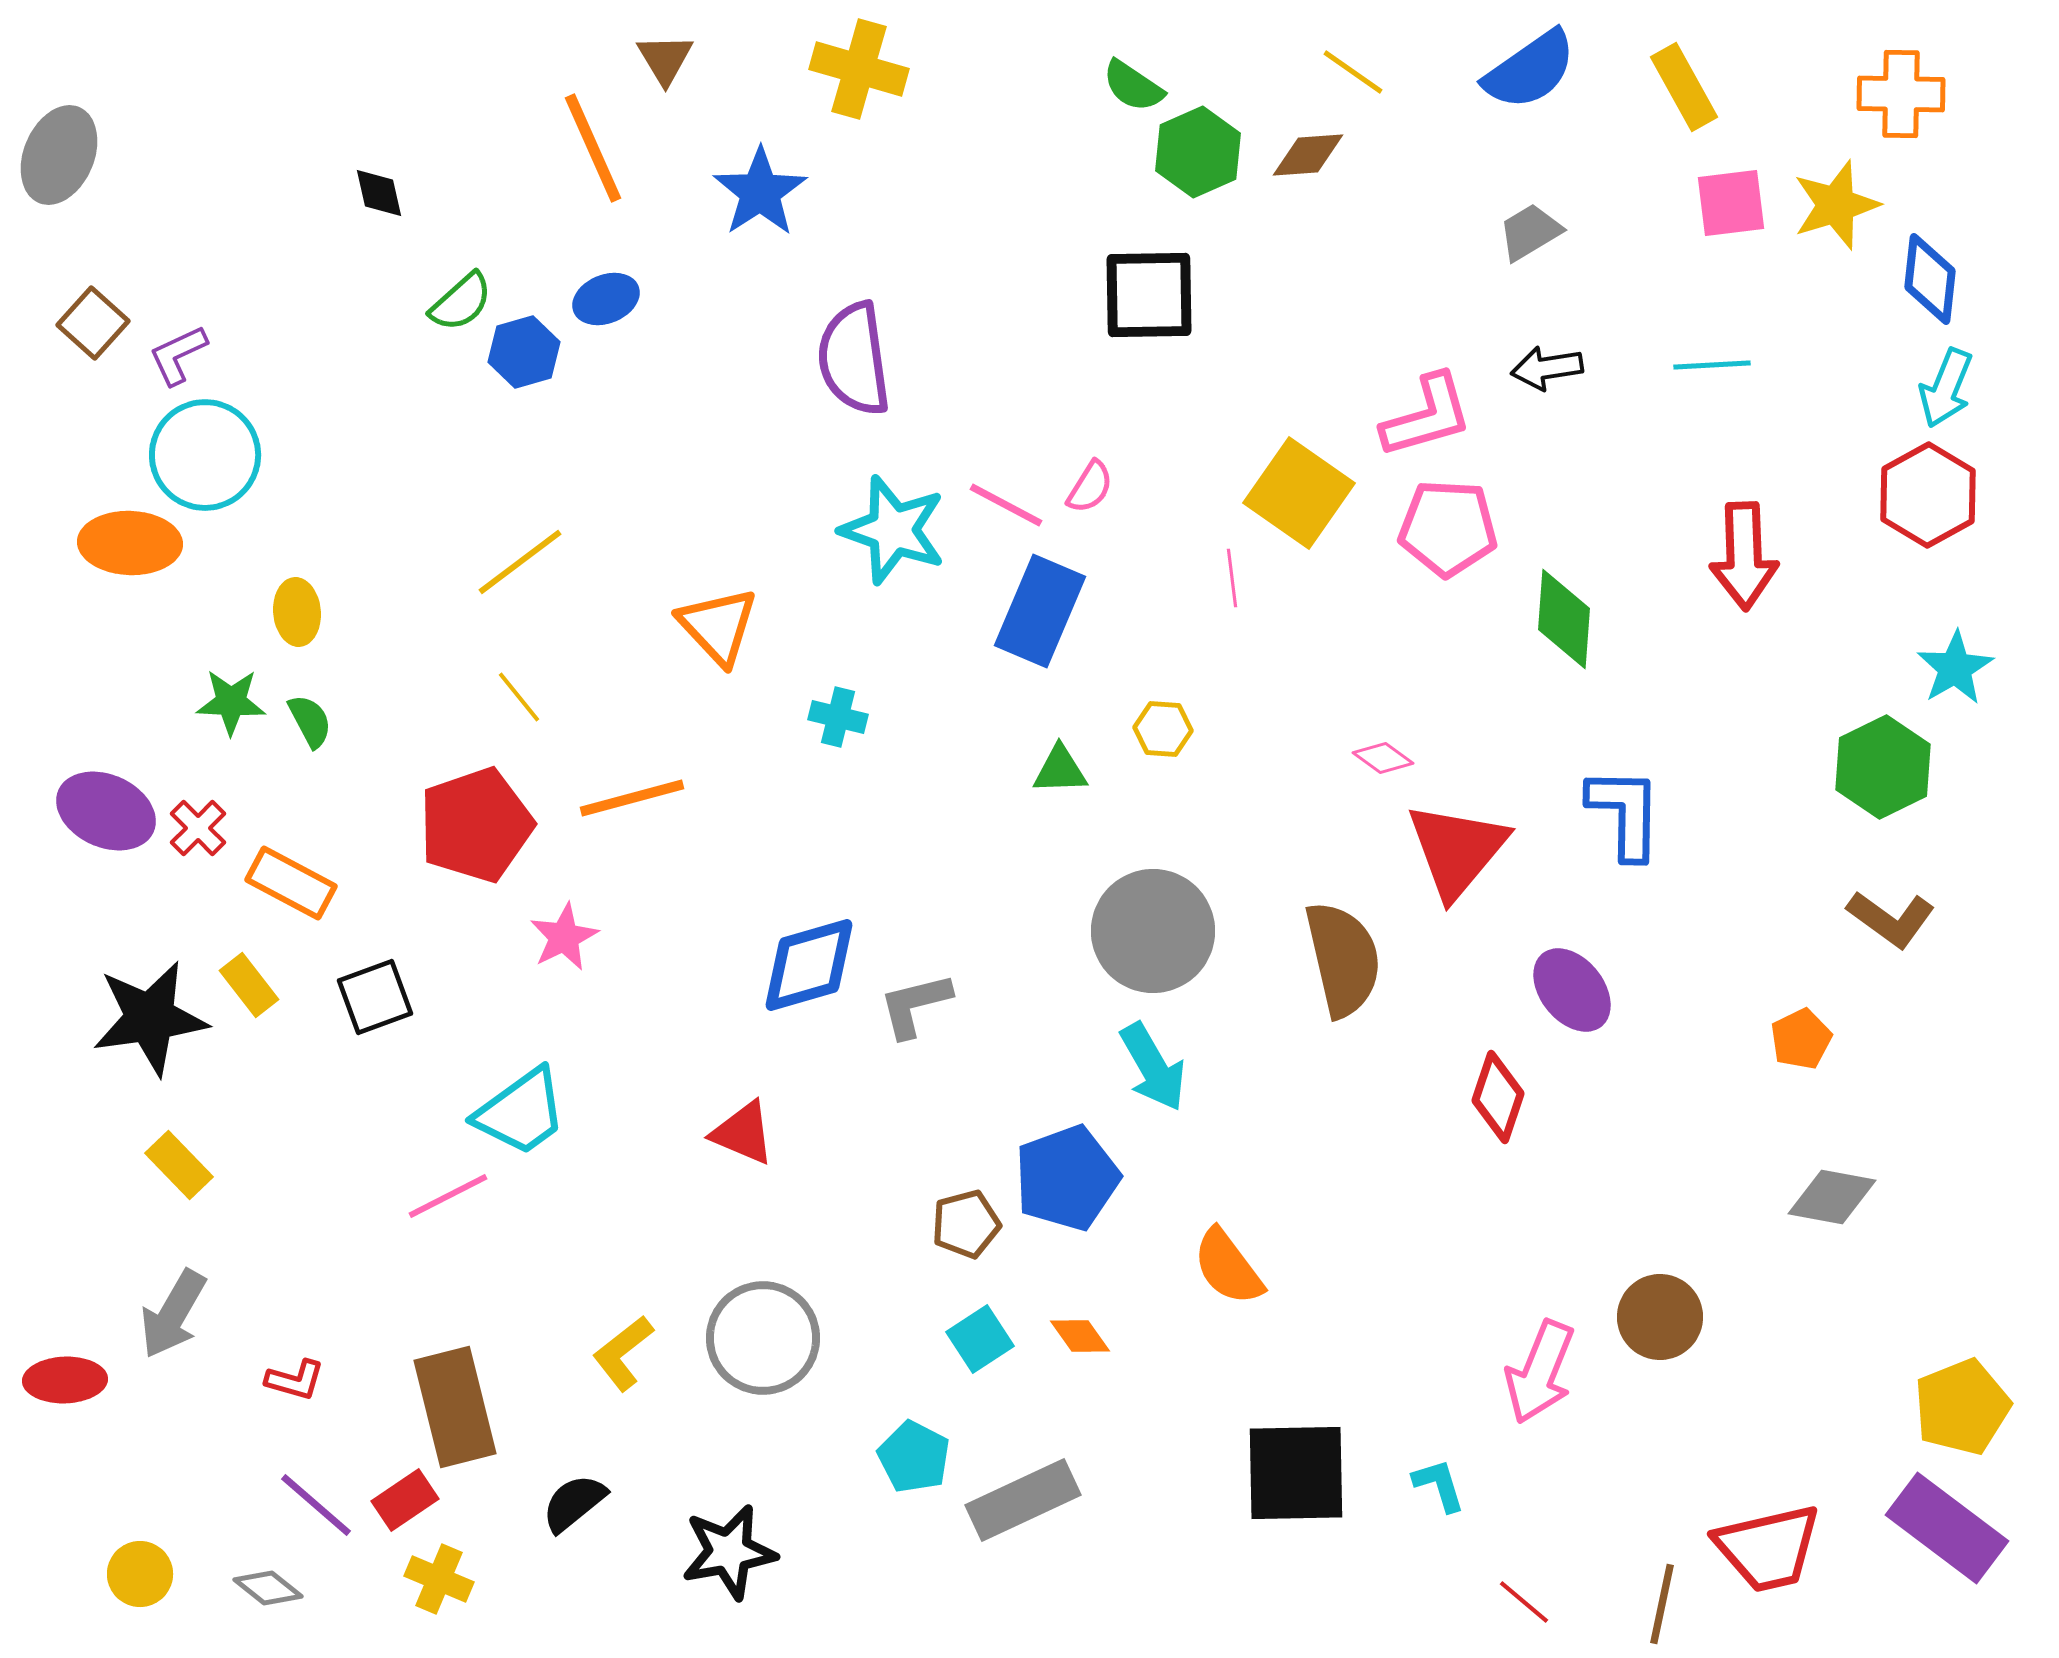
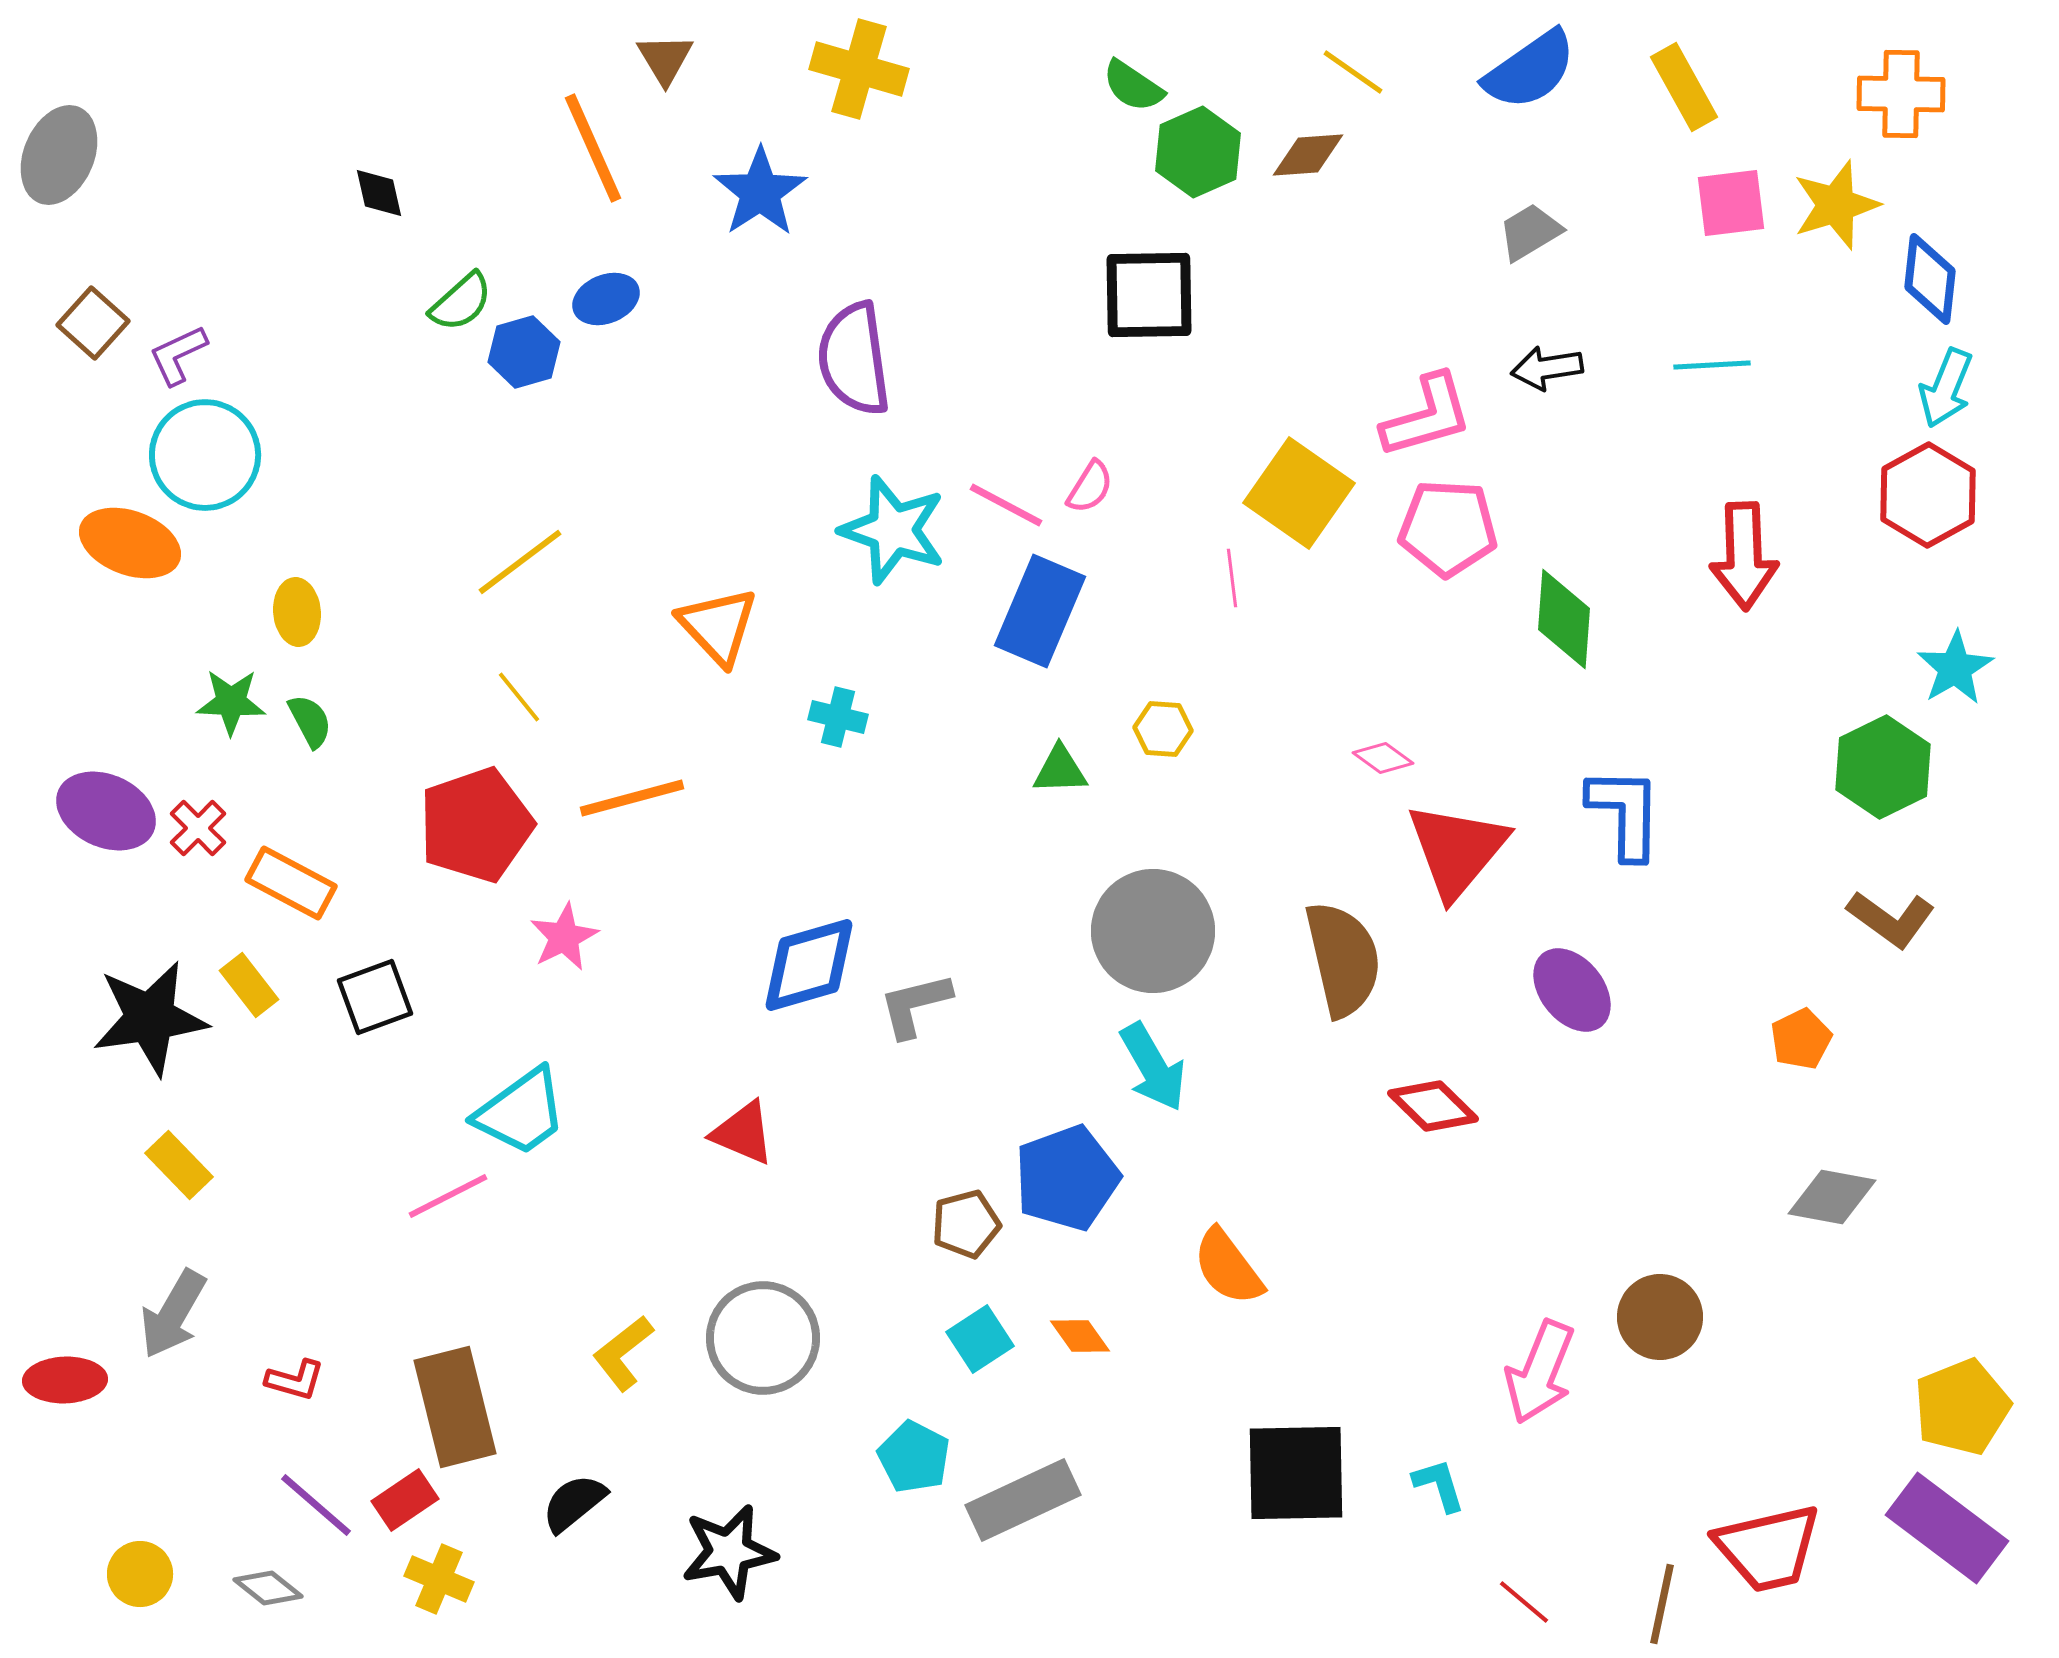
orange ellipse at (130, 543): rotated 18 degrees clockwise
red diamond at (1498, 1097): moved 65 px left, 9 px down; rotated 64 degrees counterclockwise
